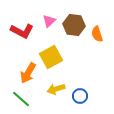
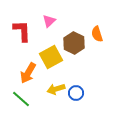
brown hexagon: moved 18 px down; rotated 20 degrees clockwise
red L-shape: rotated 120 degrees counterclockwise
blue circle: moved 4 px left, 3 px up
